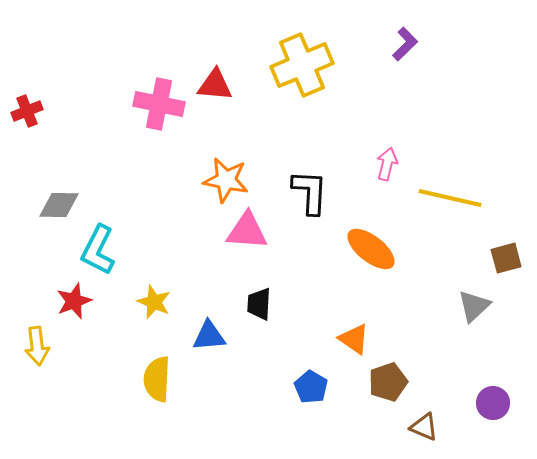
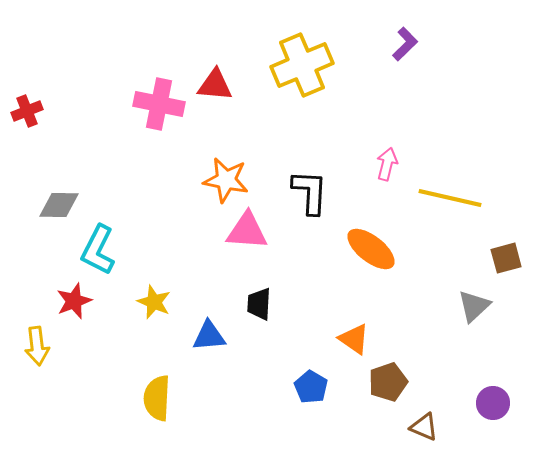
yellow semicircle: moved 19 px down
